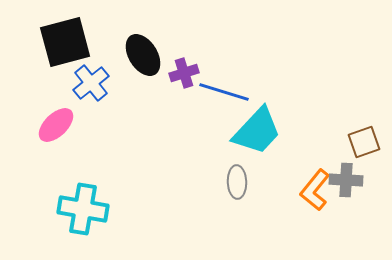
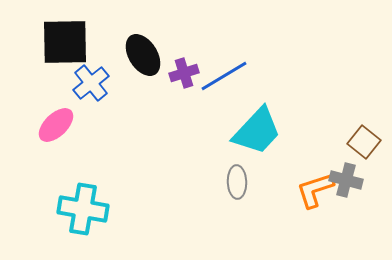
black square: rotated 14 degrees clockwise
blue line: moved 16 px up; rotated 48 degrees counterclockwise
brown square: rotated 32 degrees counterclockwise
gray cross: rotated 12 degrees clockwise
orange L-shape: rotated 33 degrees clockwise
